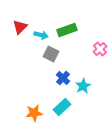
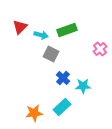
cyan star: rotated 28 degrees clockwise
